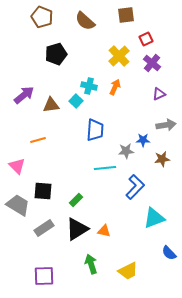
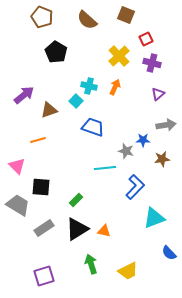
brown square: rotated 30 degrees clockwise
brown semicircle: moved 2 px right, 1 px up
black pentagon: moved 2 px up; rotated 25 degrees counterclockwise
purple cross: rotated 24 degrees counterclockwise
purple triangle: moved 1 px left; rotated 16 degrees counterclockwise
brown triangle: moved 2 px left, 5 px down; rotated 12 degrees counterclockwise
blue trapezoid: moved 2 px left, 3 px up; rotated 75 degrees counterclockwise
gray star: rotated 21 degrees clockwise
black square: moved 2 px left, 4 px up
purple square: rotated 15 degrees counterclockwise
